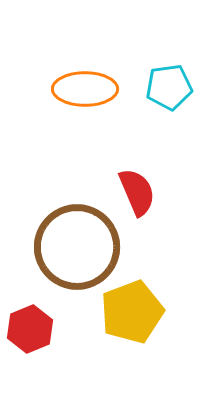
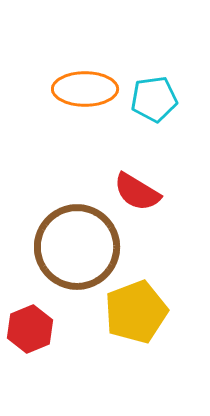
cyan pentagon: moved 15 px left, 12 px down
red semicircle: rotated 144 degrees clockwise
yellow pentagon: moved 4 px right
